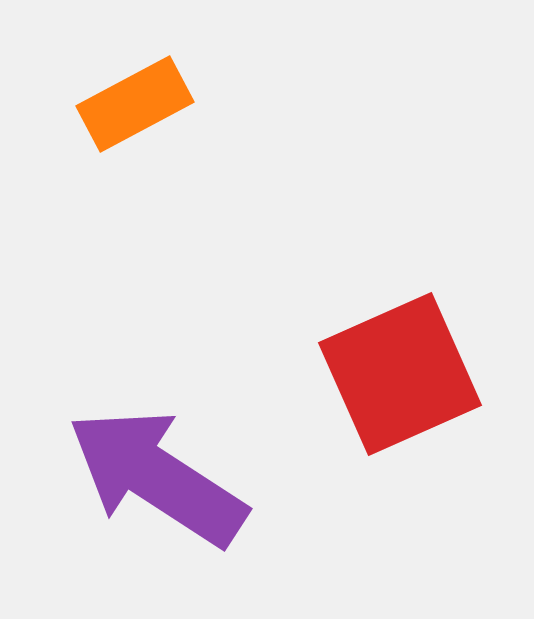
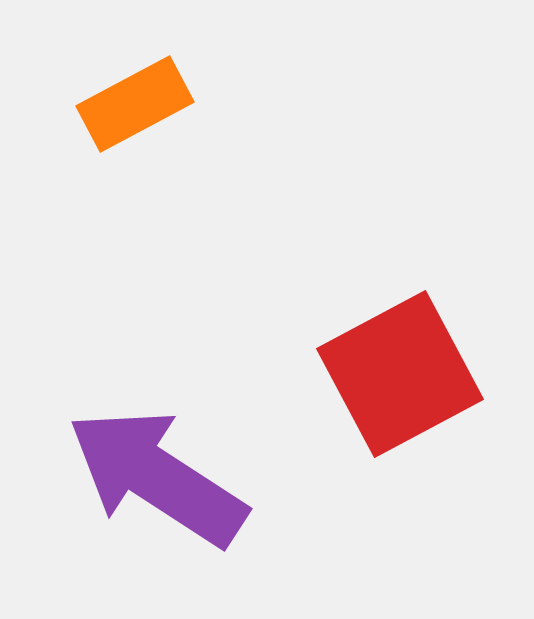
red square: rotated 4 degrees counterclockwise
